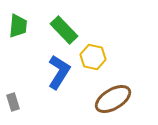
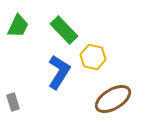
green trapezoid: rotated 20 degrees clockwise
